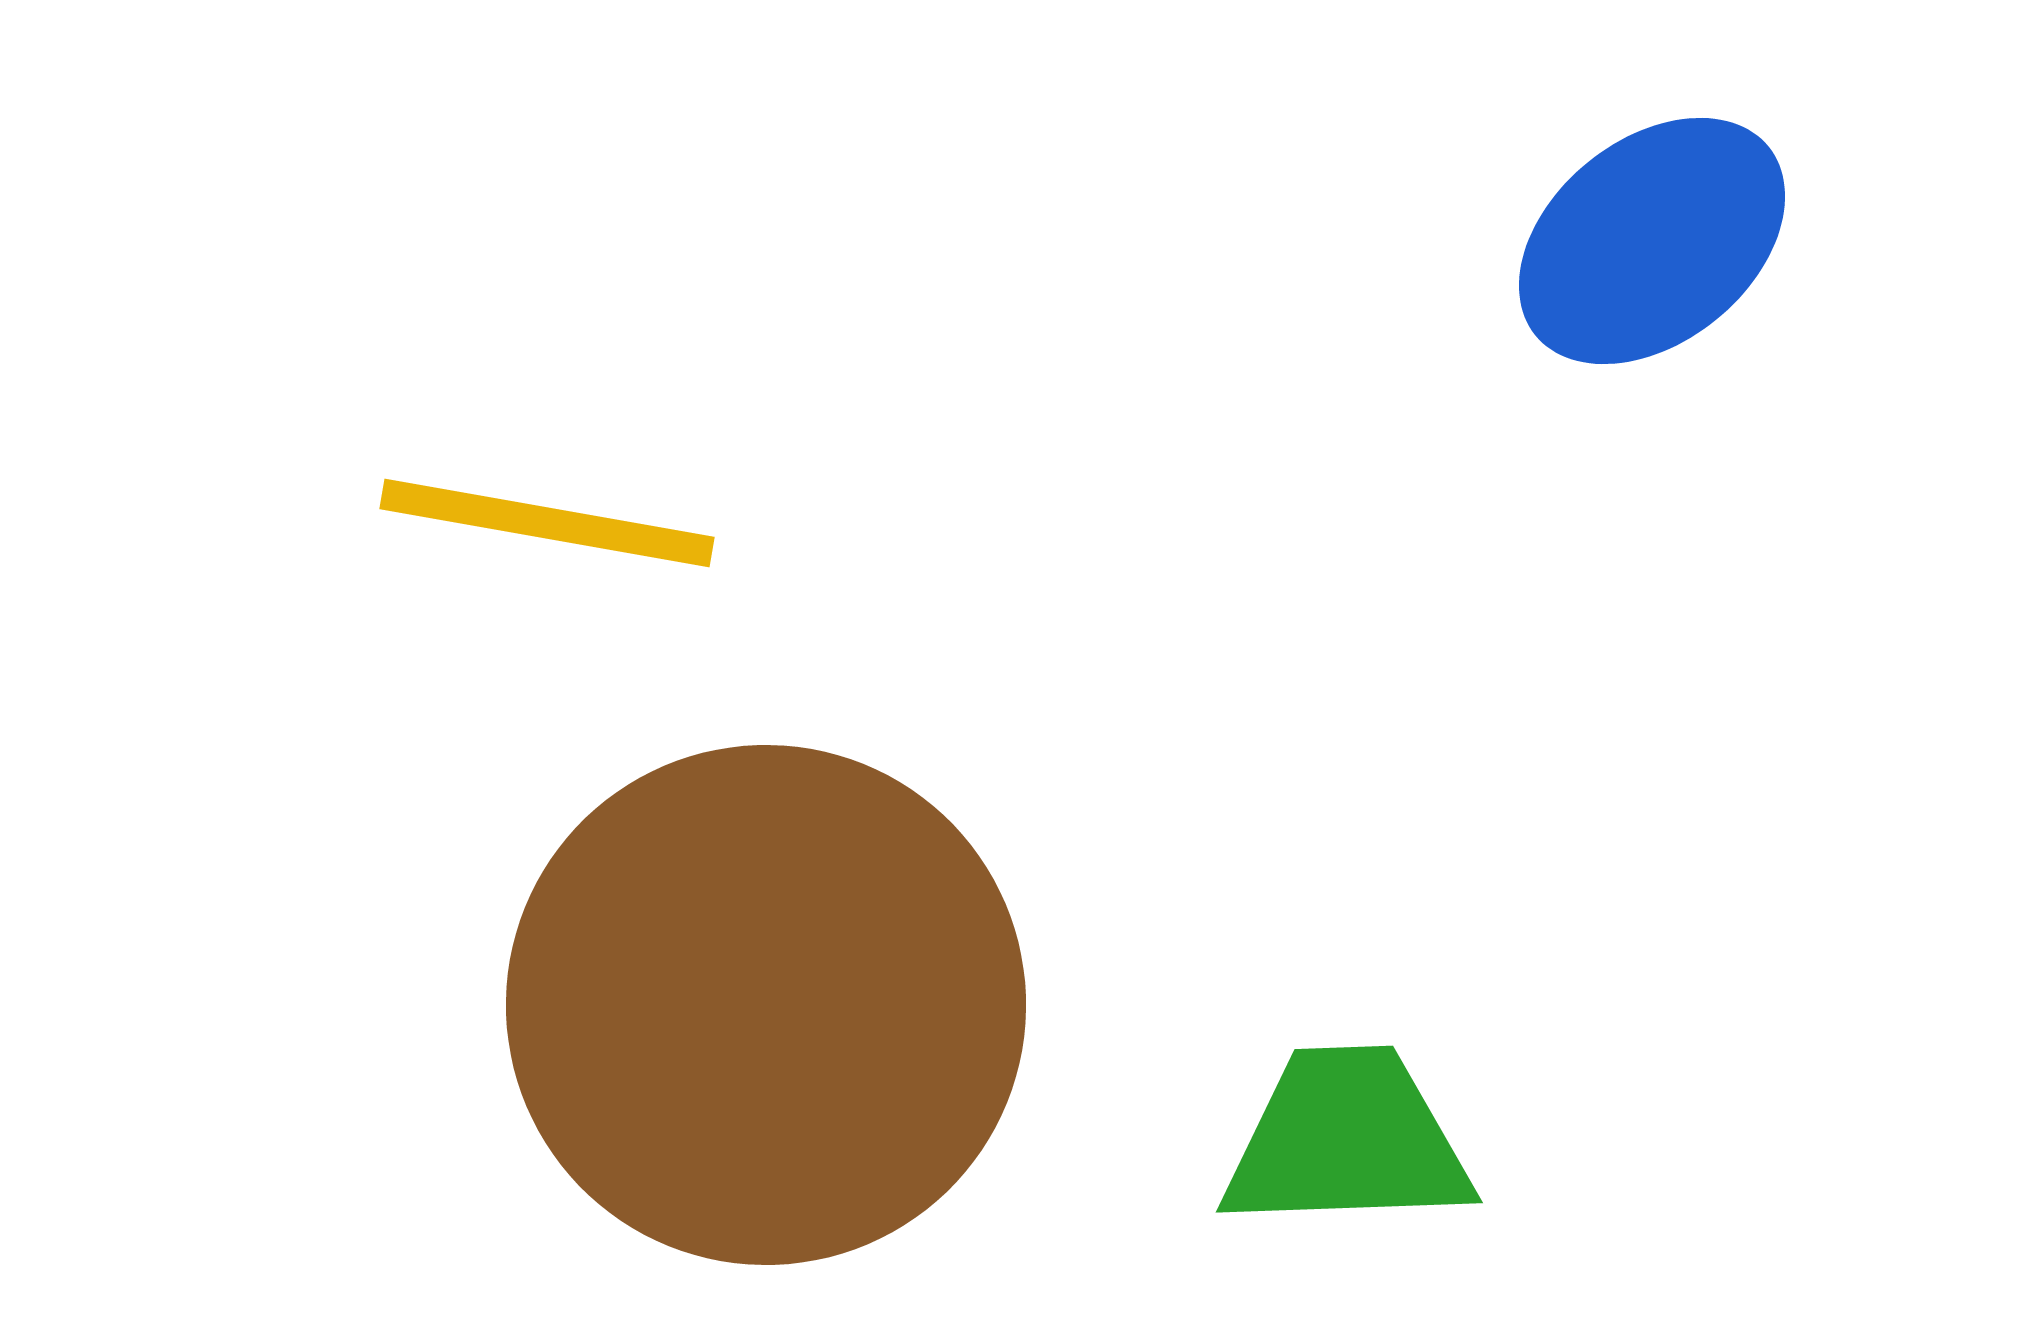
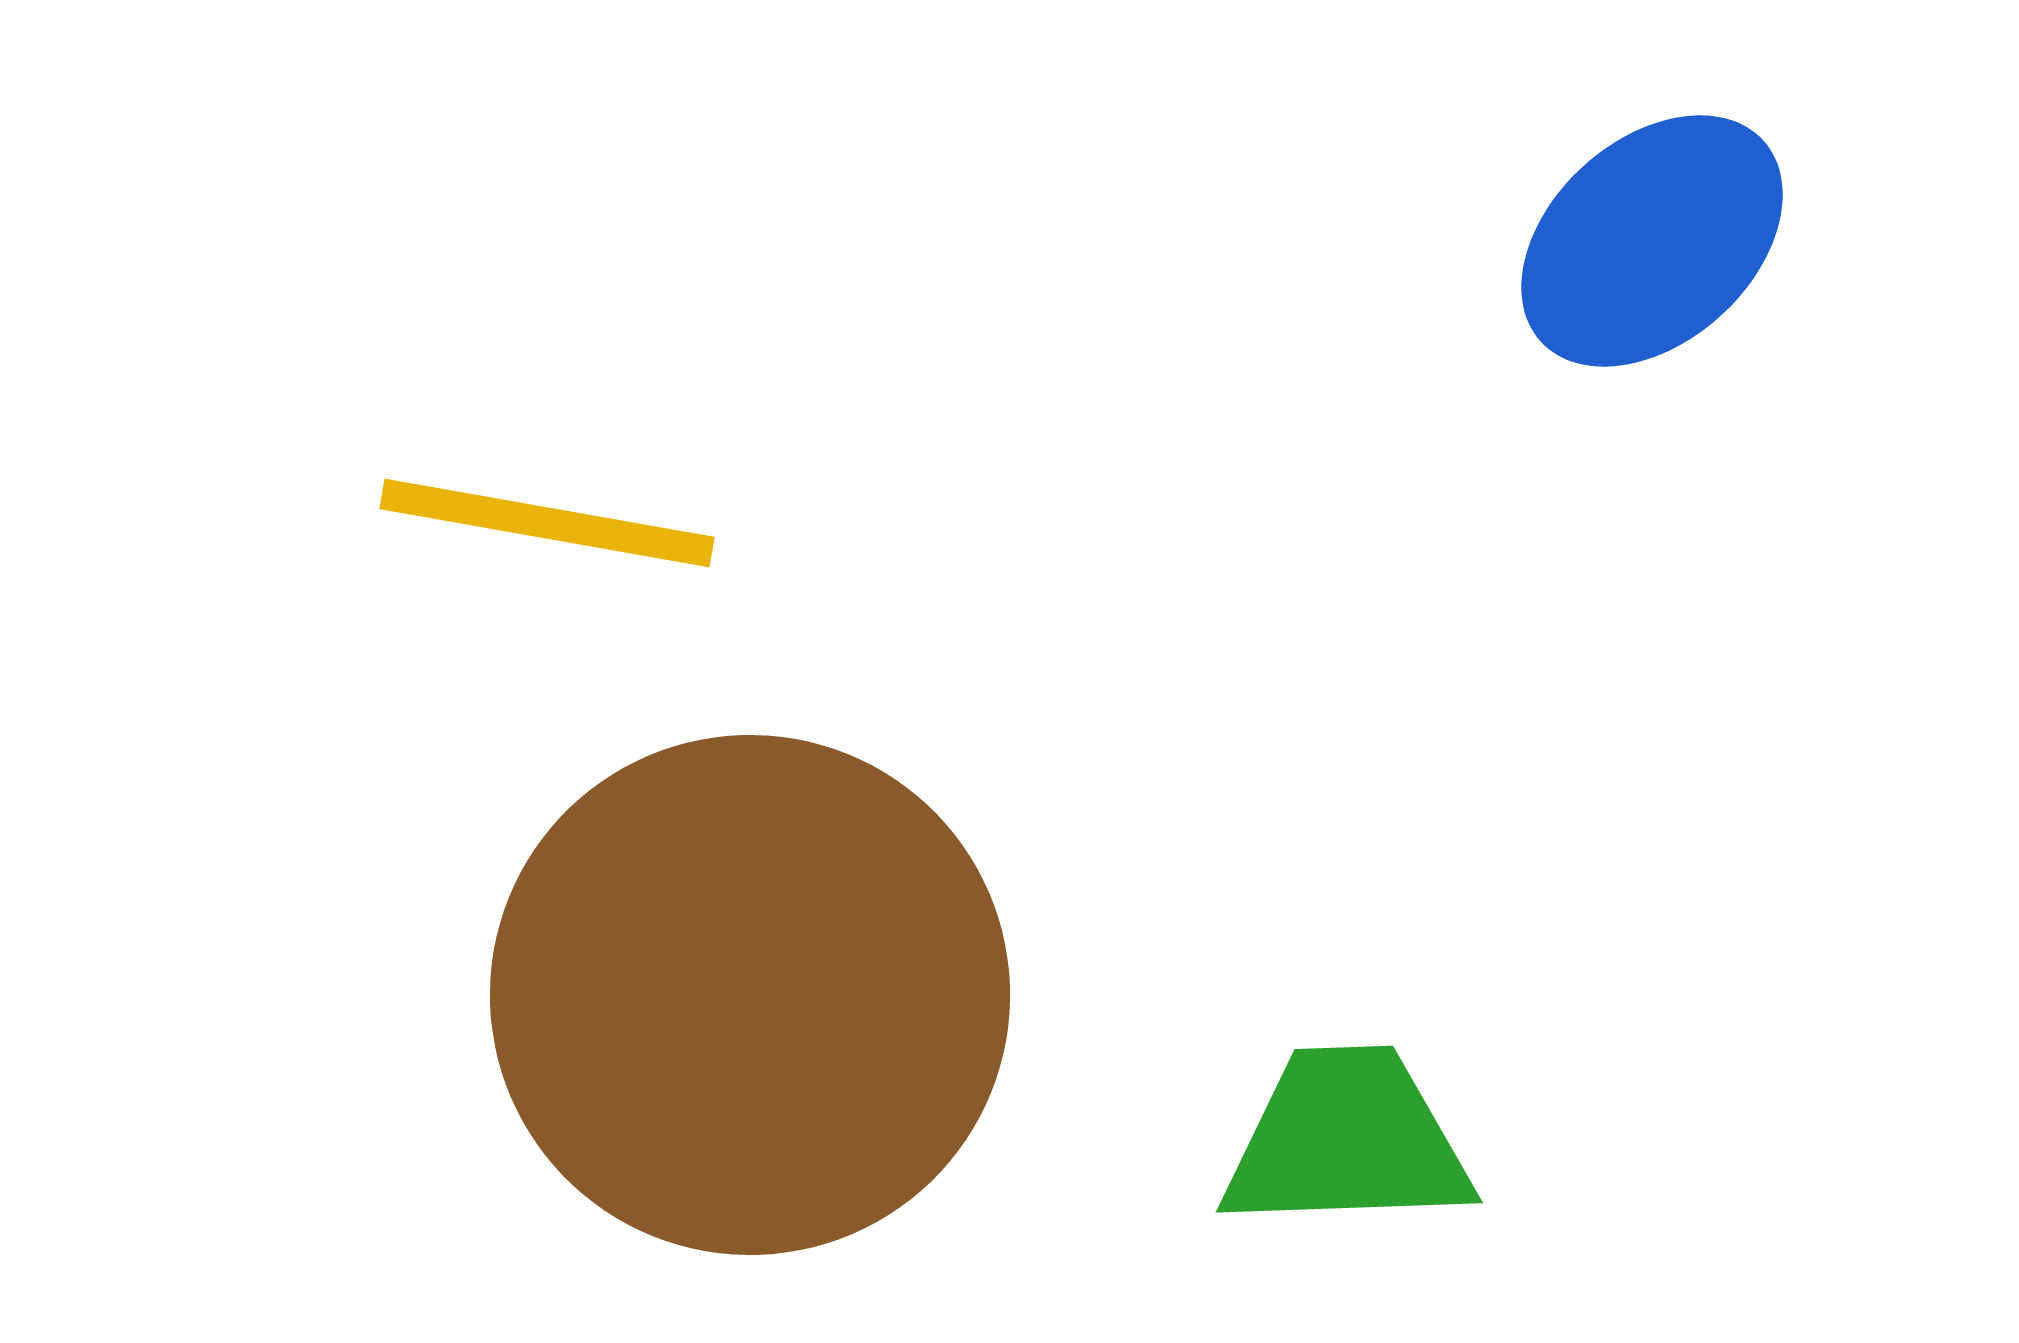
blue ellipse: rotated 3 degrees counterclockwise
brown circle: moved 16 px left, 10 px up
